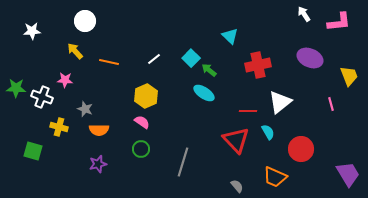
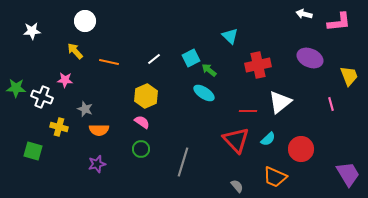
white arrow: rotated 42 degrees counterclockwise
cyan square: rotated 18 degrees clockwise
cyan semicircle: moved 7 px down; rotated 77 degrees clockwise
purple star: moved 1 px left
